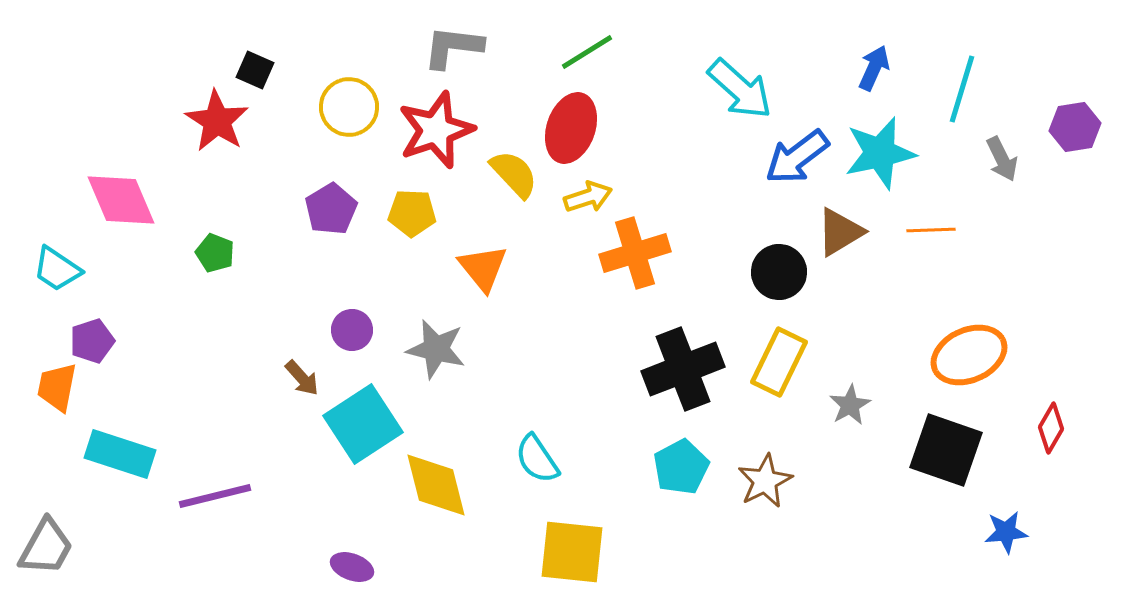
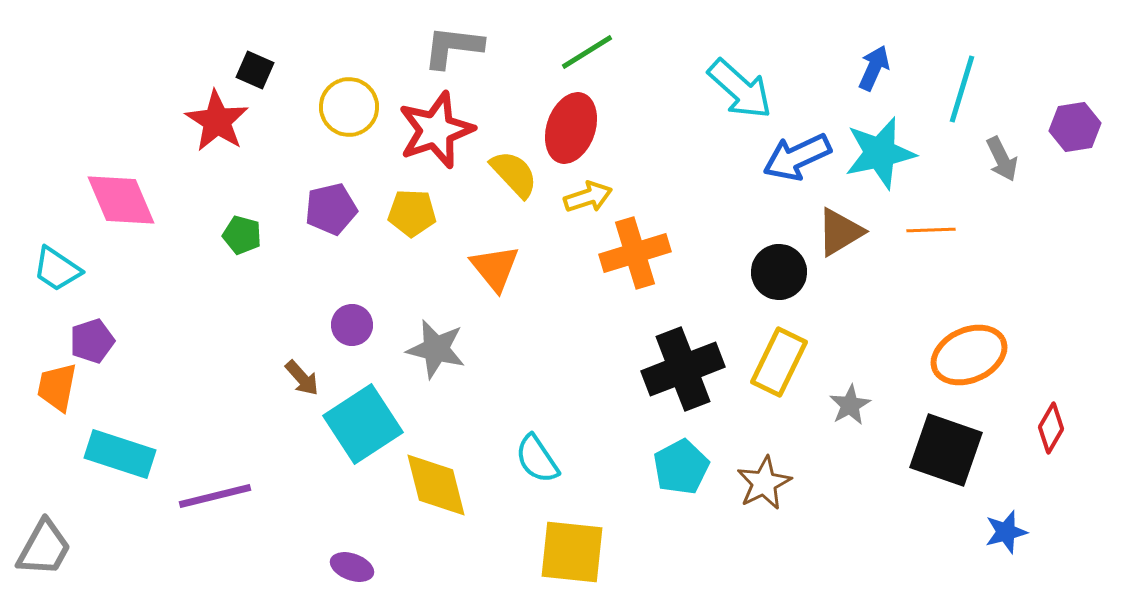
blue arrow at (797, 157): rotated 12 degrees clockwise
purple pentagon at (331, 209): rotated 18 degrees clockwise
green pentagon at (215, 253): moved 27 px right, 18 px up; rotated 6 degrees counterclockwise
orange triangle at (483, 268): moved 12 px right
purple circle at (352, 330): moved 5 px up
brown star at (765, 481): moved 1 px left, 2 px down
blue star at (1006, 532): rotated 9 degrees counterclockwise
gray trapezoid at (46, 547): moved 2 px left, 1 px down
